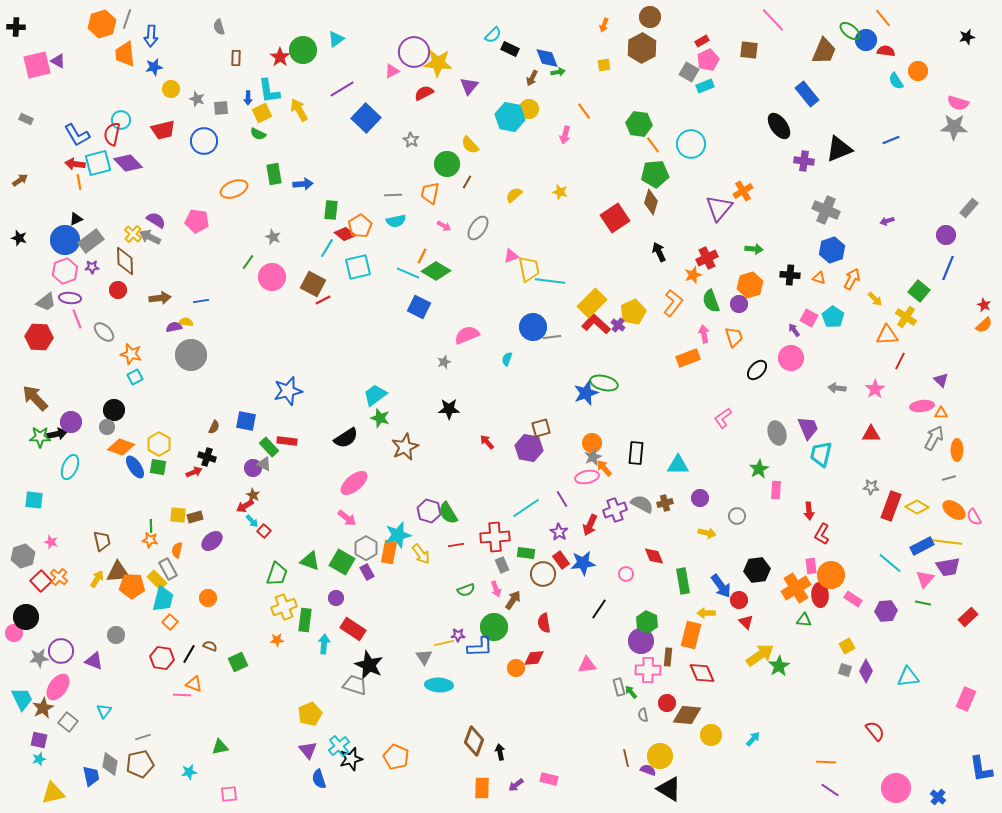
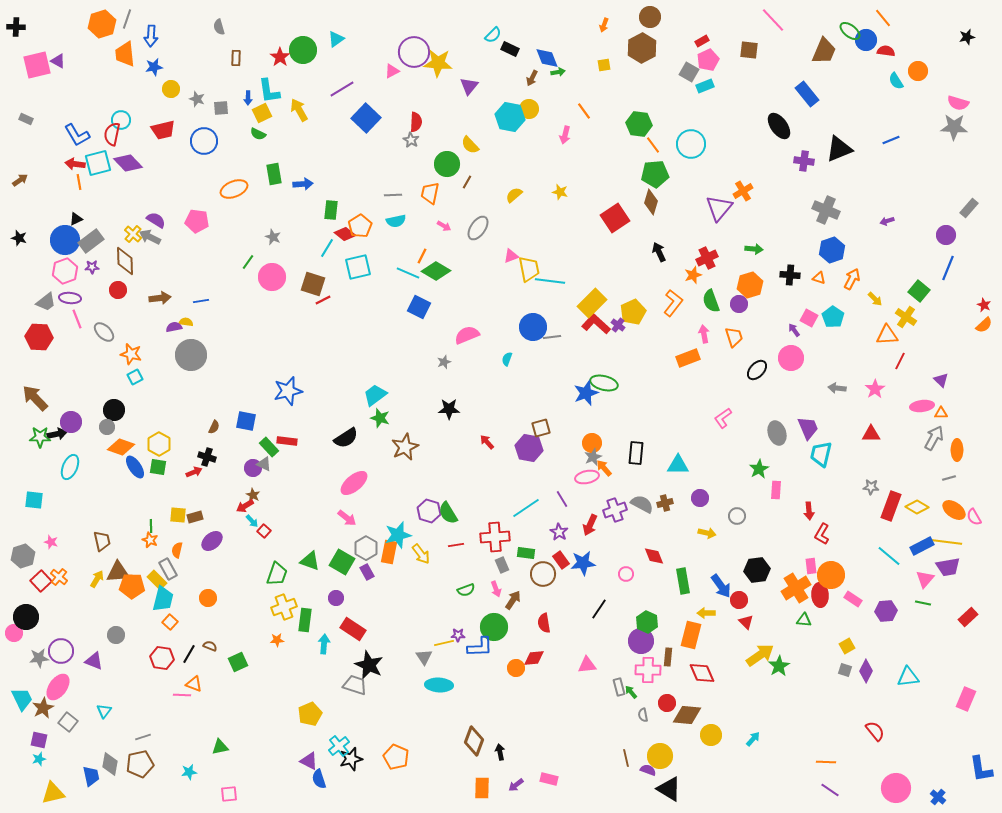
red semicircle at (424, 93): moved 8 px left, 29 px down; rotated 120 degrees clockwise
brown square at (313, 284): rotated 10 degrees counterclockwise
orange star at (150, 540): rotated 14 degrees clockwise
cyan line at (890, 563): moved 1 px left, 7 px up
purple triangle at (308, 750): moved 1 px right, 11 px down; rotated 24 degrees counterclockwise
